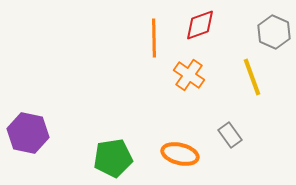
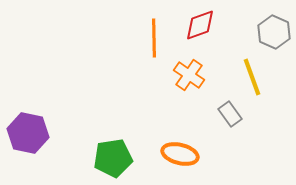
gray rectangle: moved 21 px up
